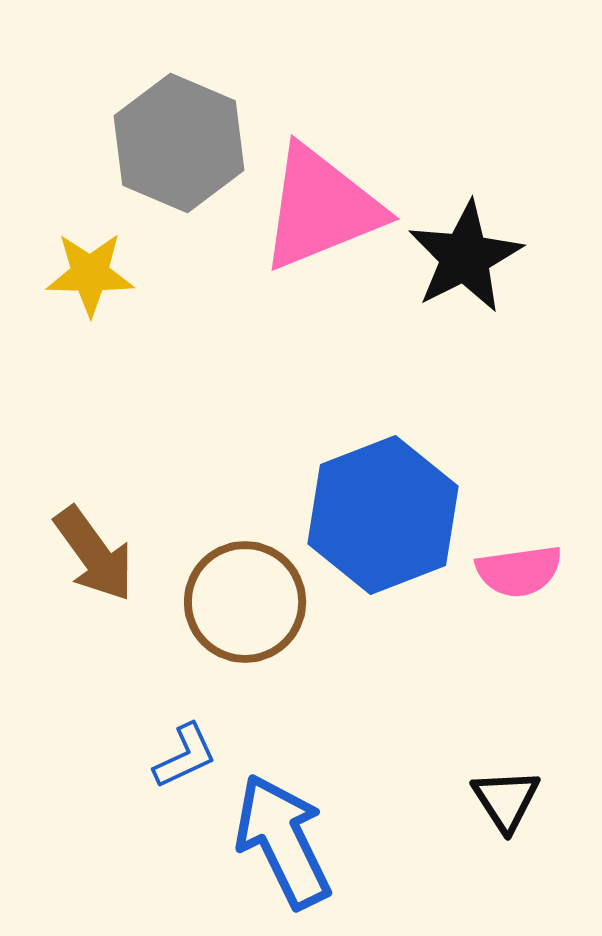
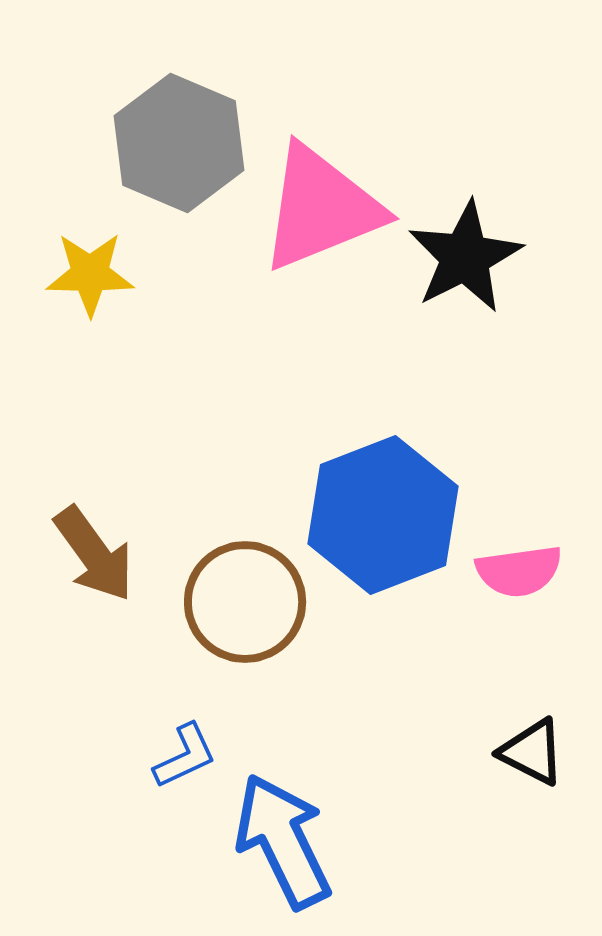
black triangle: moved 26 px right, 48 px up; rotated 30 degrees counterclockwise
